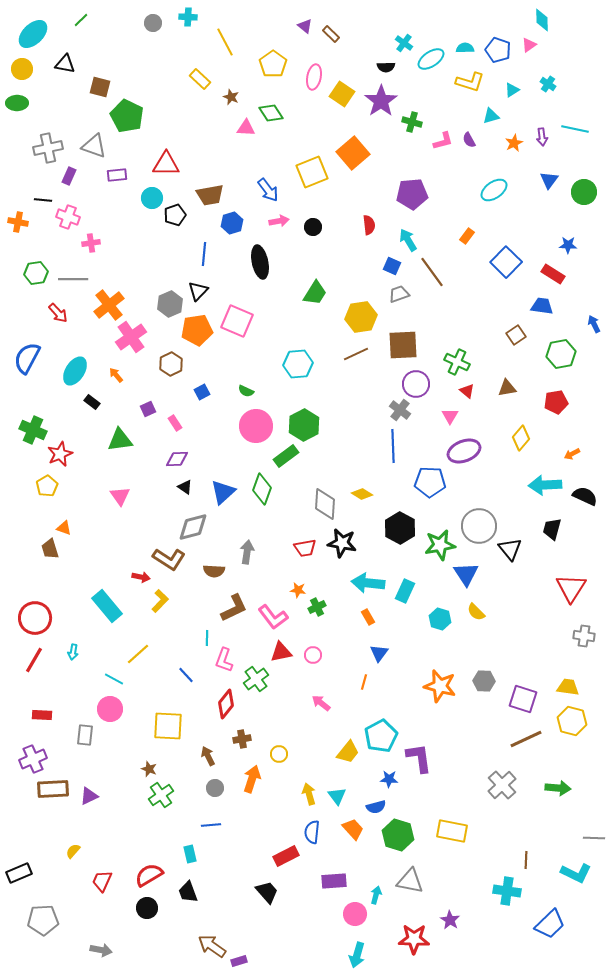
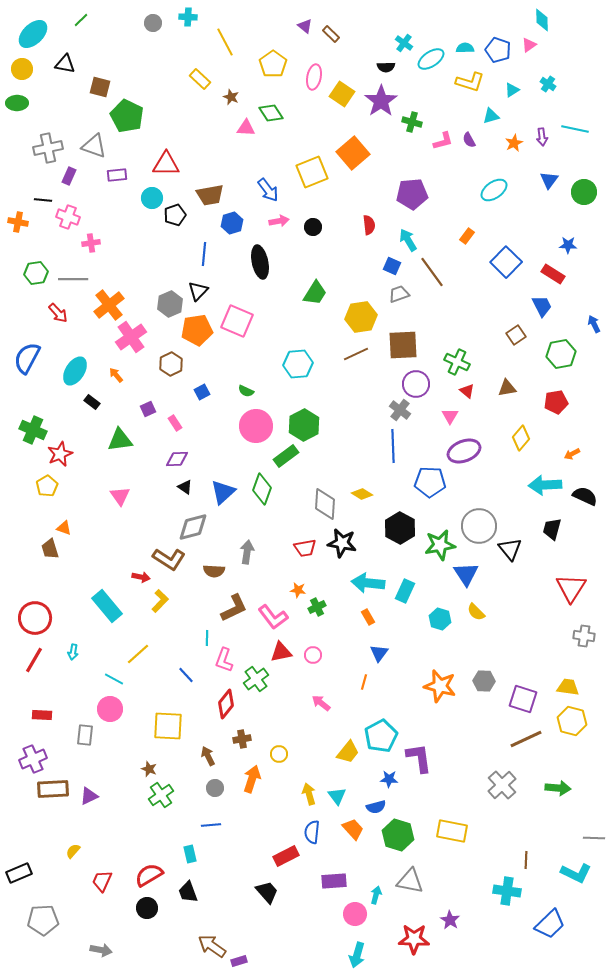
blue trapezoid at (542, 306): rotated 55 degrees clockwise
